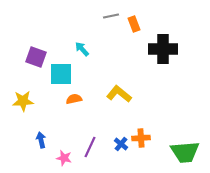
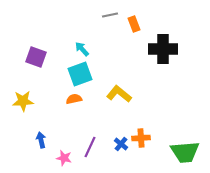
gray line: moved 1 px left, 1 px up
cyan square: moved 19 px right; rotated 20 degrees counterclockwise
